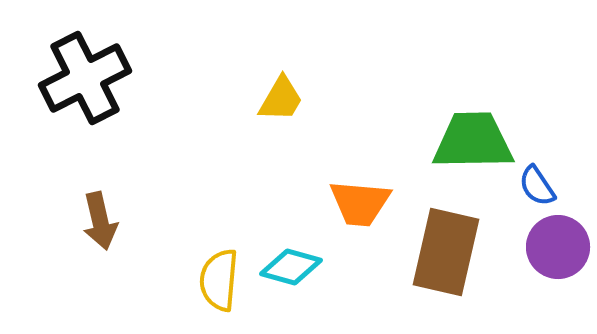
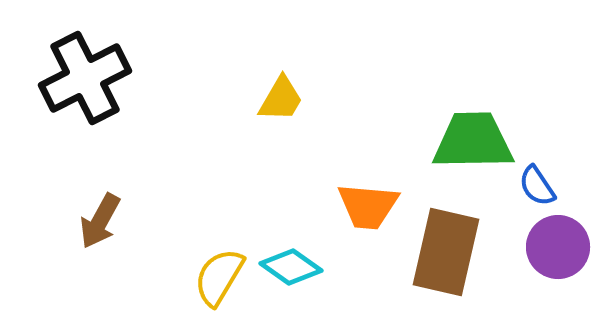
orange trapezoid: moved 8 px right, 3 px down
brown arrow: rotated 42 degrees clockwise
cyan diamond: rotated 20 degrees clockwise
yellow semicircle: moved 3 px up; rotated 26 degrees clockwise
